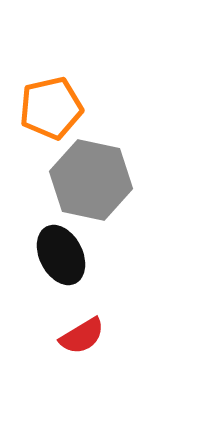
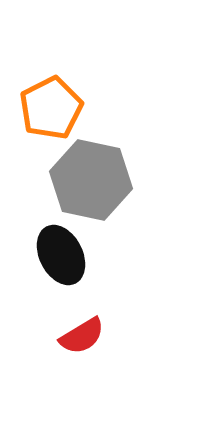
orange pentagon: rotated 14 degrees counterclockwise
